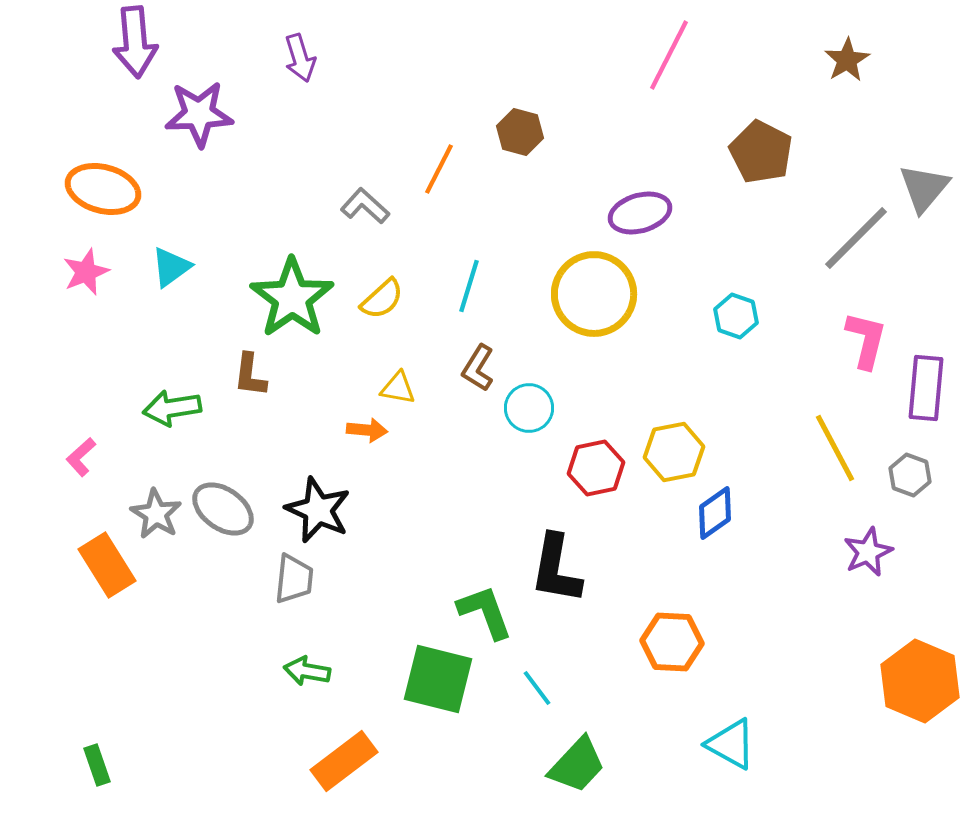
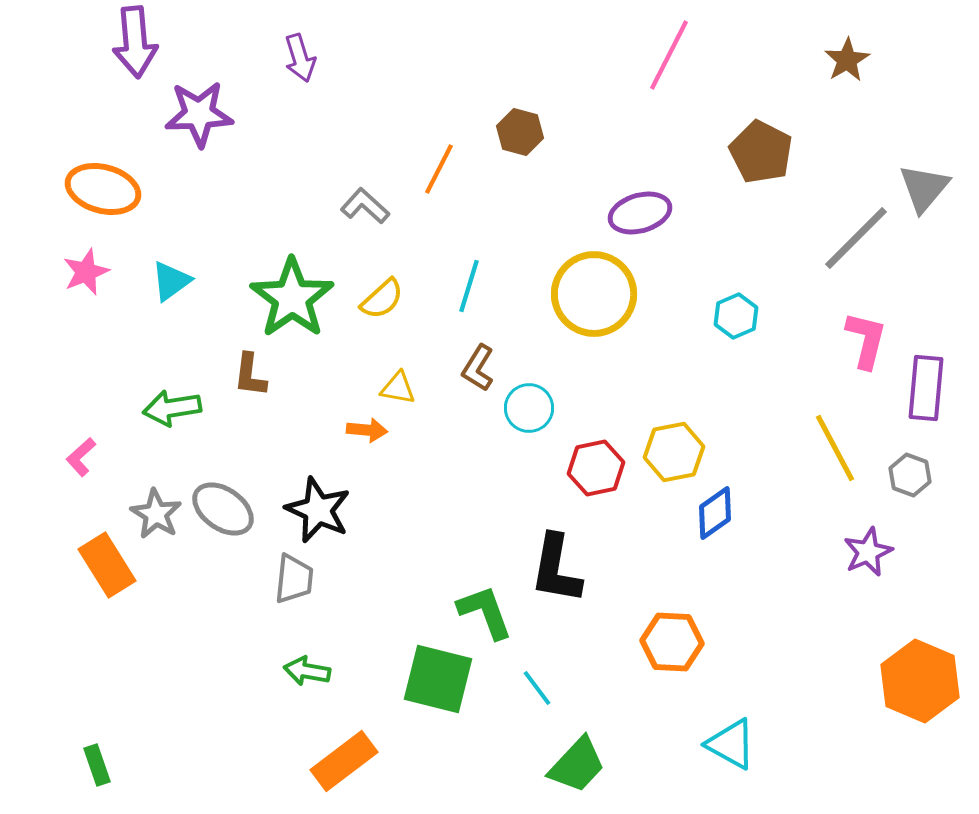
cyan triangle at (171, 267): moved 14 px down
cyan hexagon at (736, 316): rotated 18 degrees clockwise
